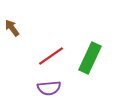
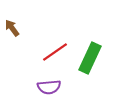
red line: moved 4 px right, 4 px up
purple semicircle: moved 1 px up
